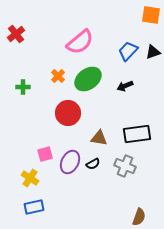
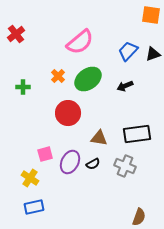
black triangle: moved 2 px down
